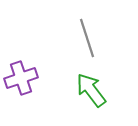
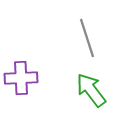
purple cross: rotated 16 degrees clockwise
